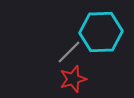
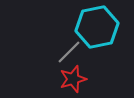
cyan hexagon: moved 4 px left, 5 px up; rotated 9 degrees counterclockwise
